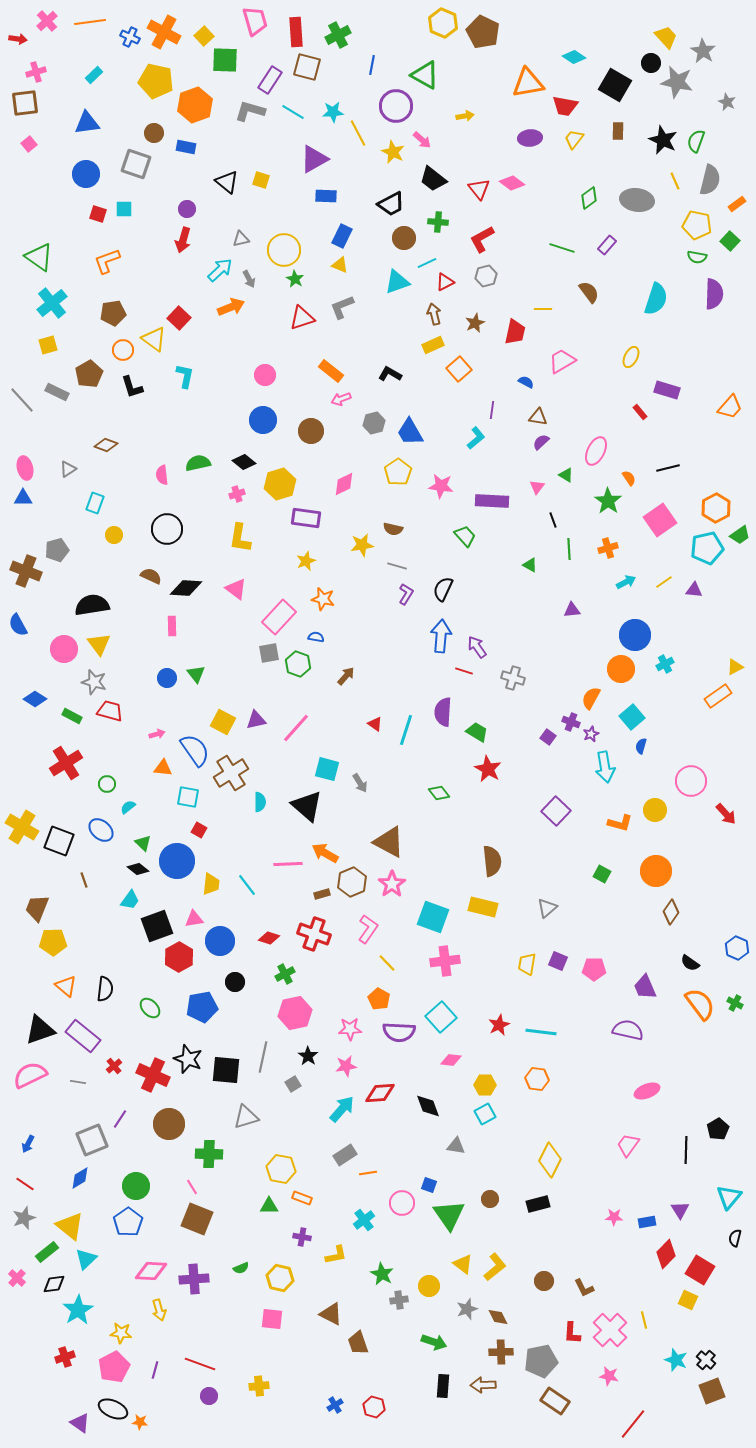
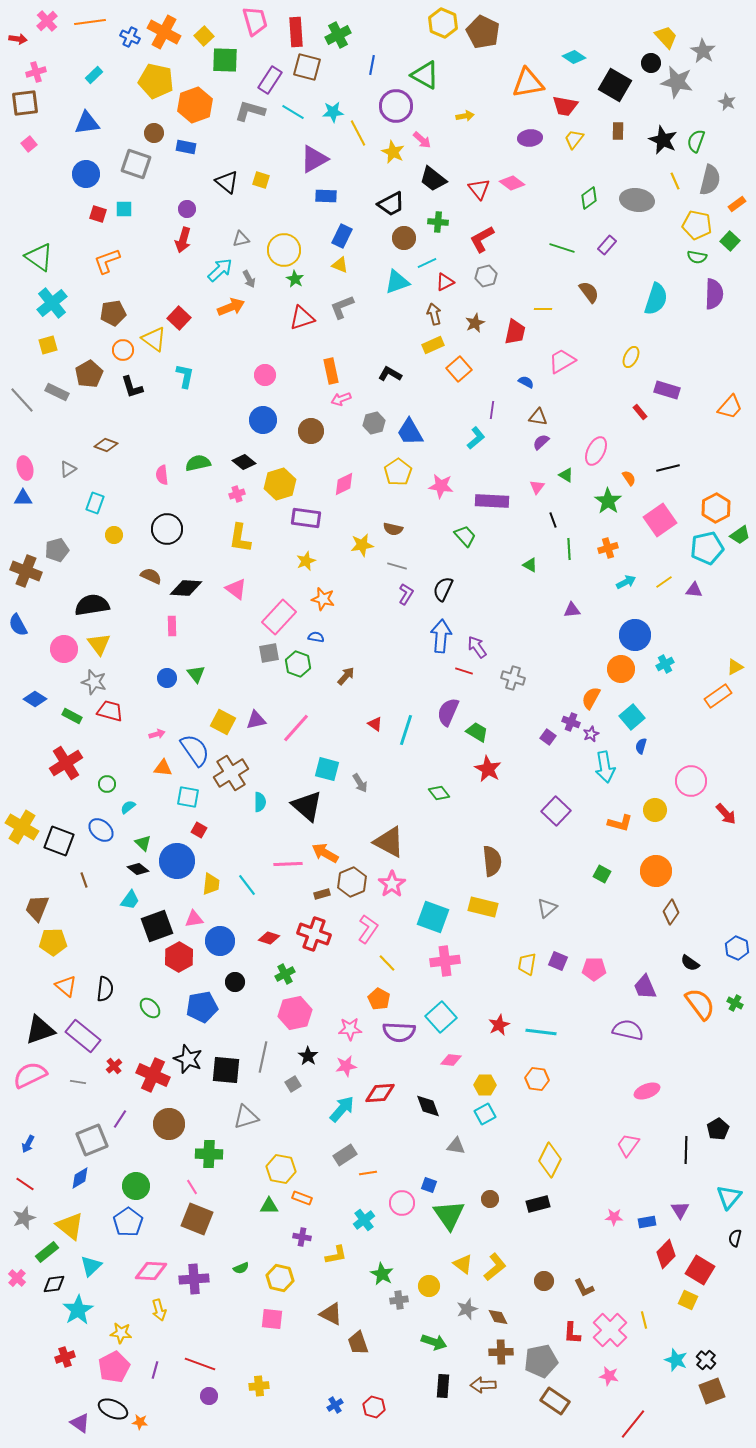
orange rectangle at (331, 371): rotated 40 degrees clockwise
purple semicircle at (443, 712): moved 5 px right; rotated 20 degrees clockwise
cyan triangle at (86, 1259): moved 5 px right, 7 px down
